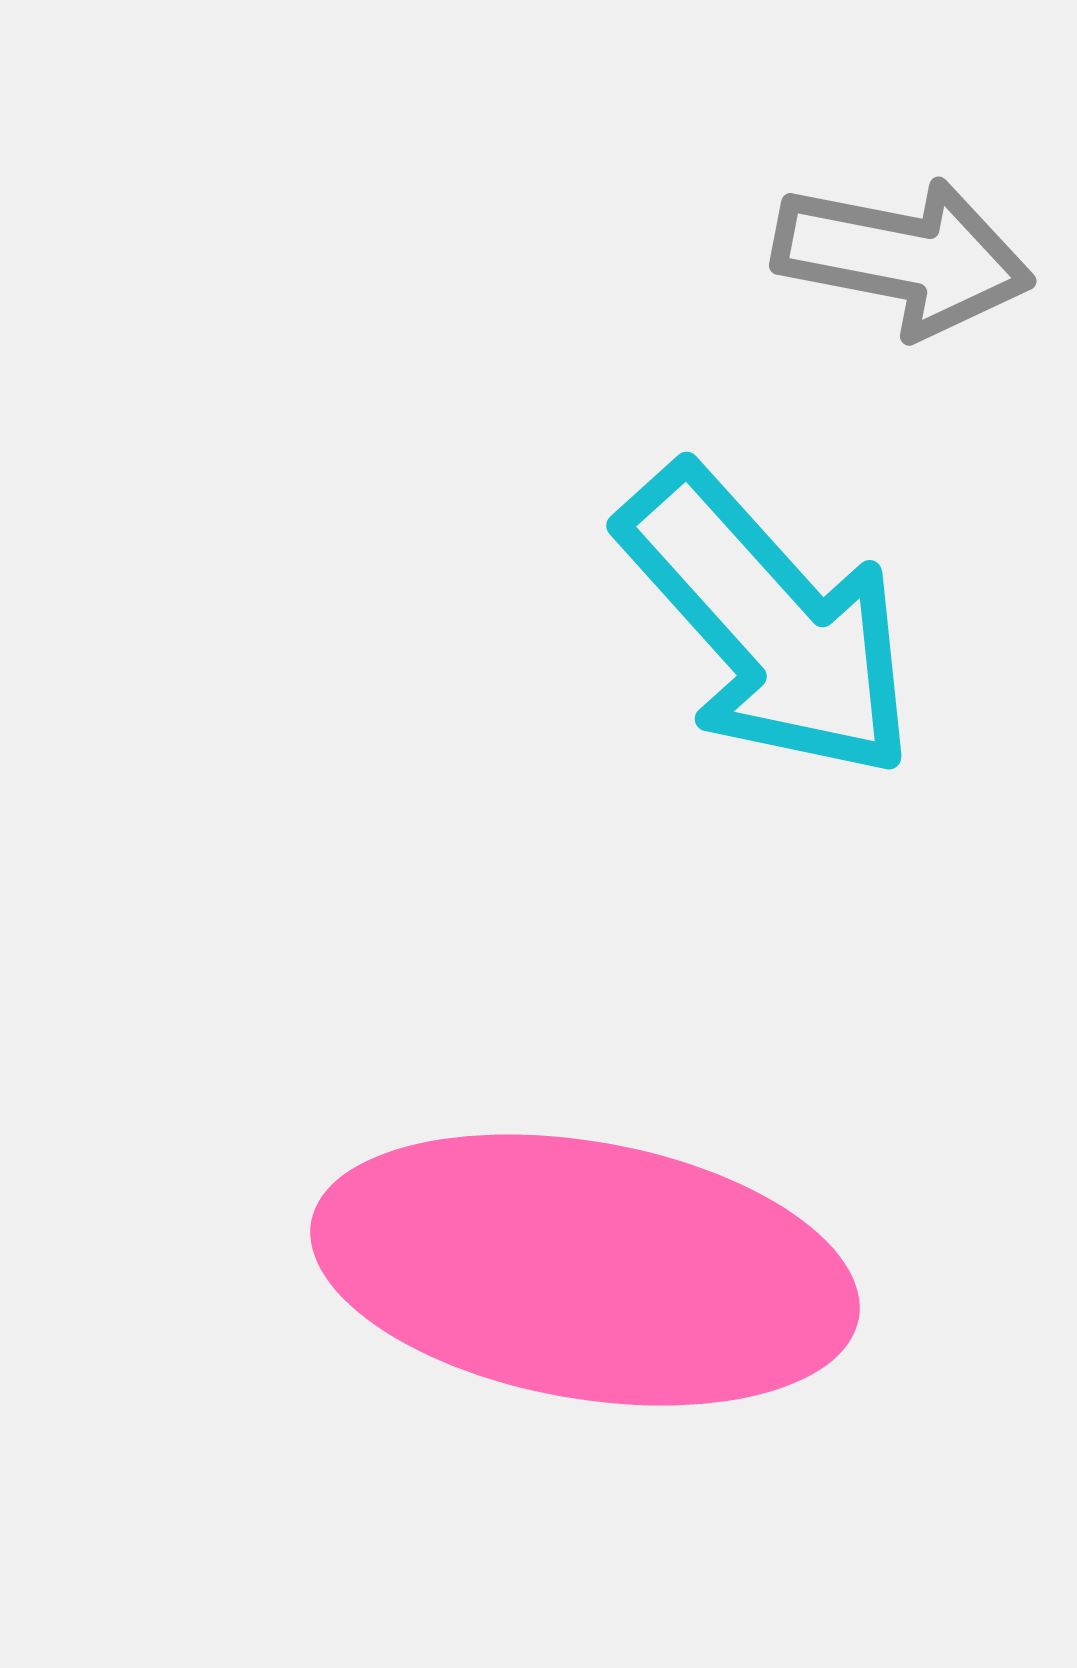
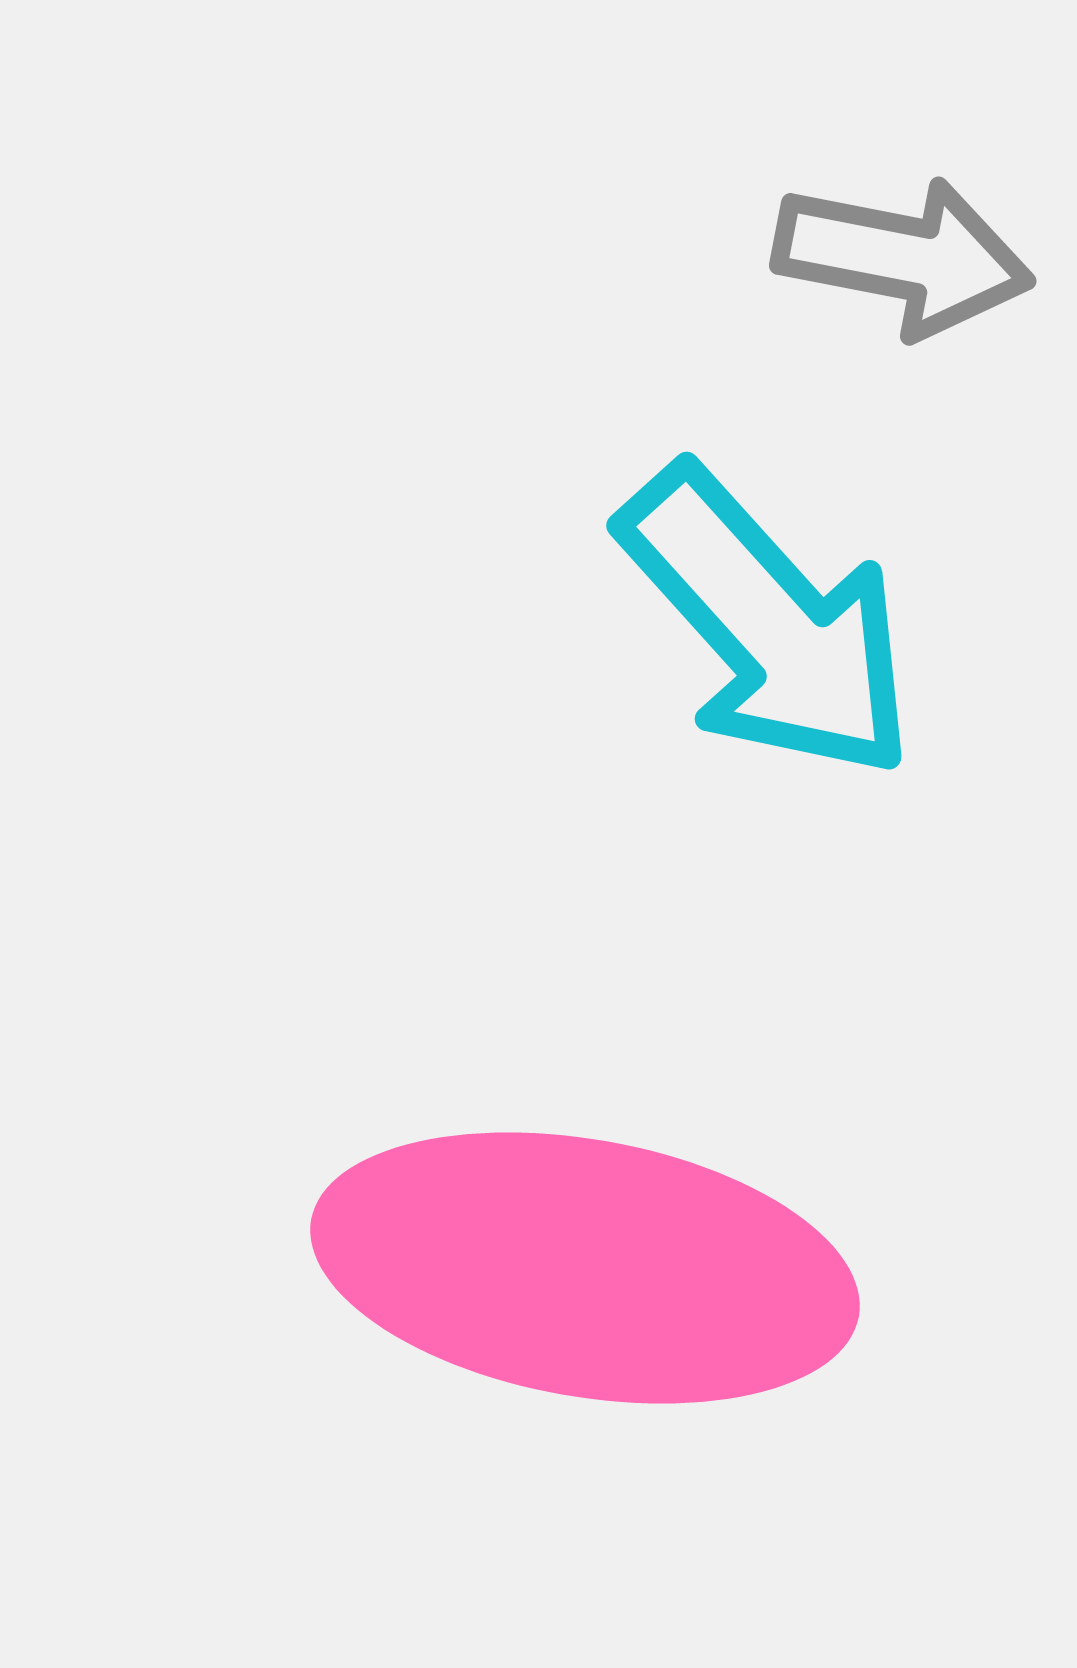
pink ellipse: moved 2 px up
